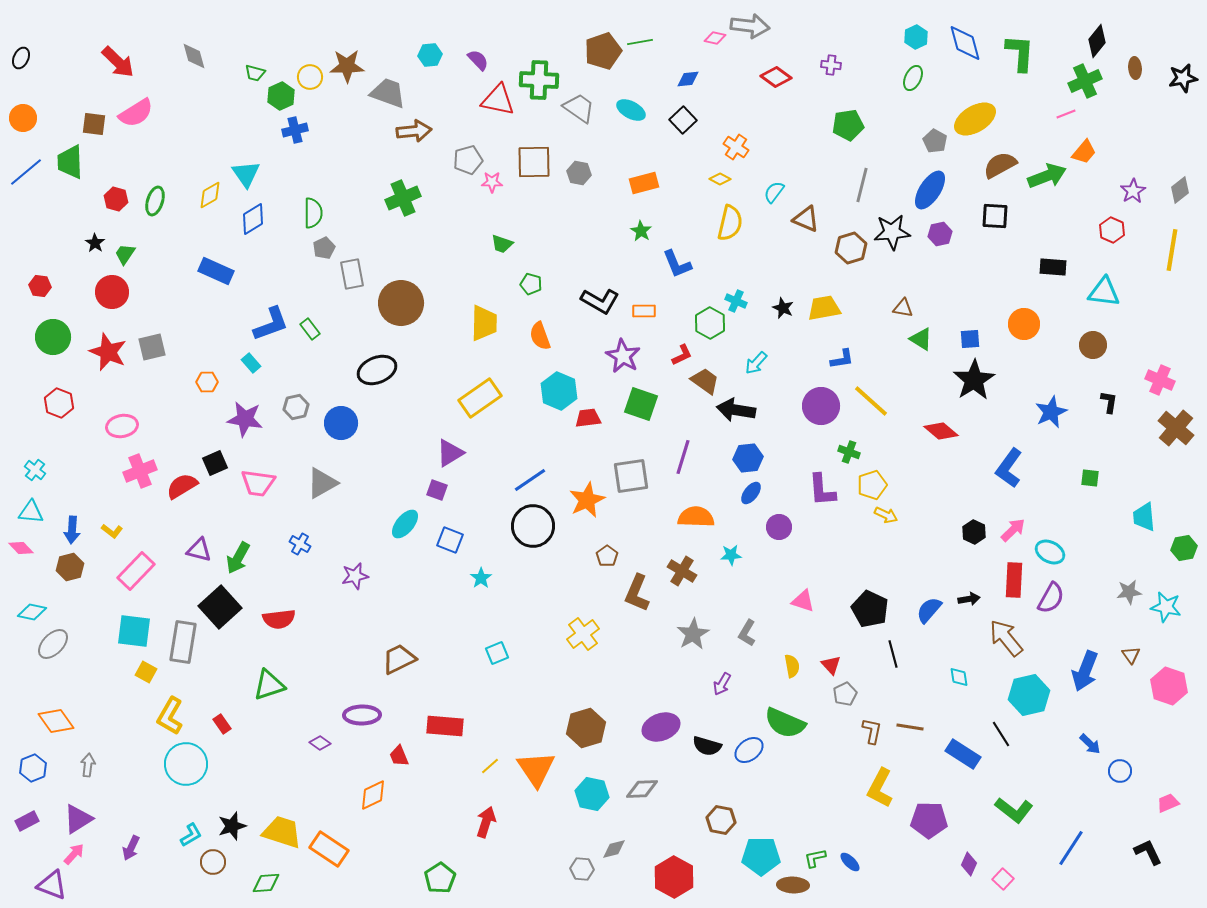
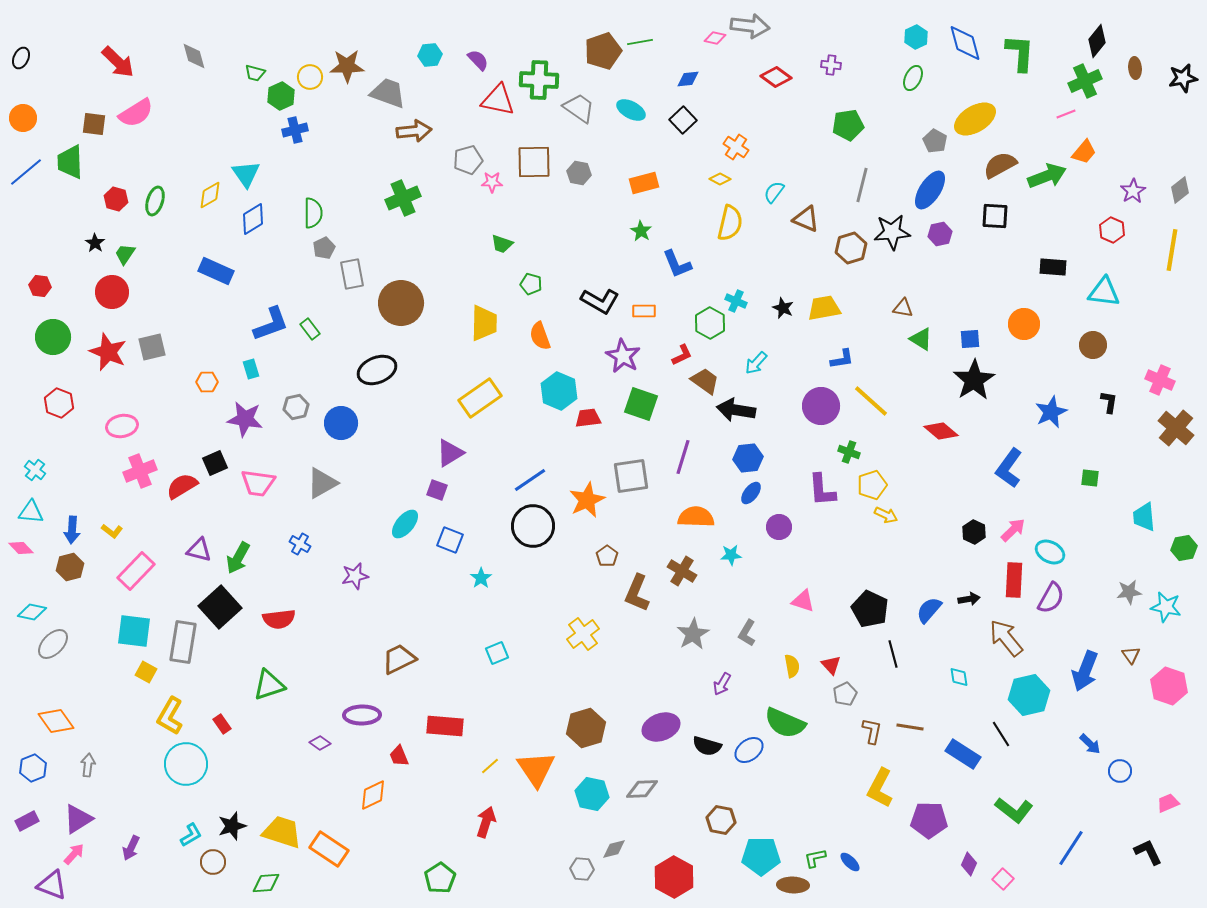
cyan rectangle at (251, 363): moved 6 px down; rotated 24 degrees clockwise
